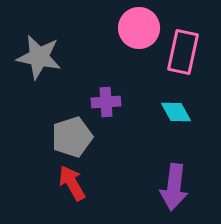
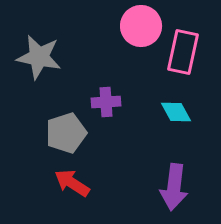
pink circle: moved 2 px right, 2 px up
gray pentagon: moved 6 px left, 4 px up
red arrow: rotated 27 degrees counterclockwise
